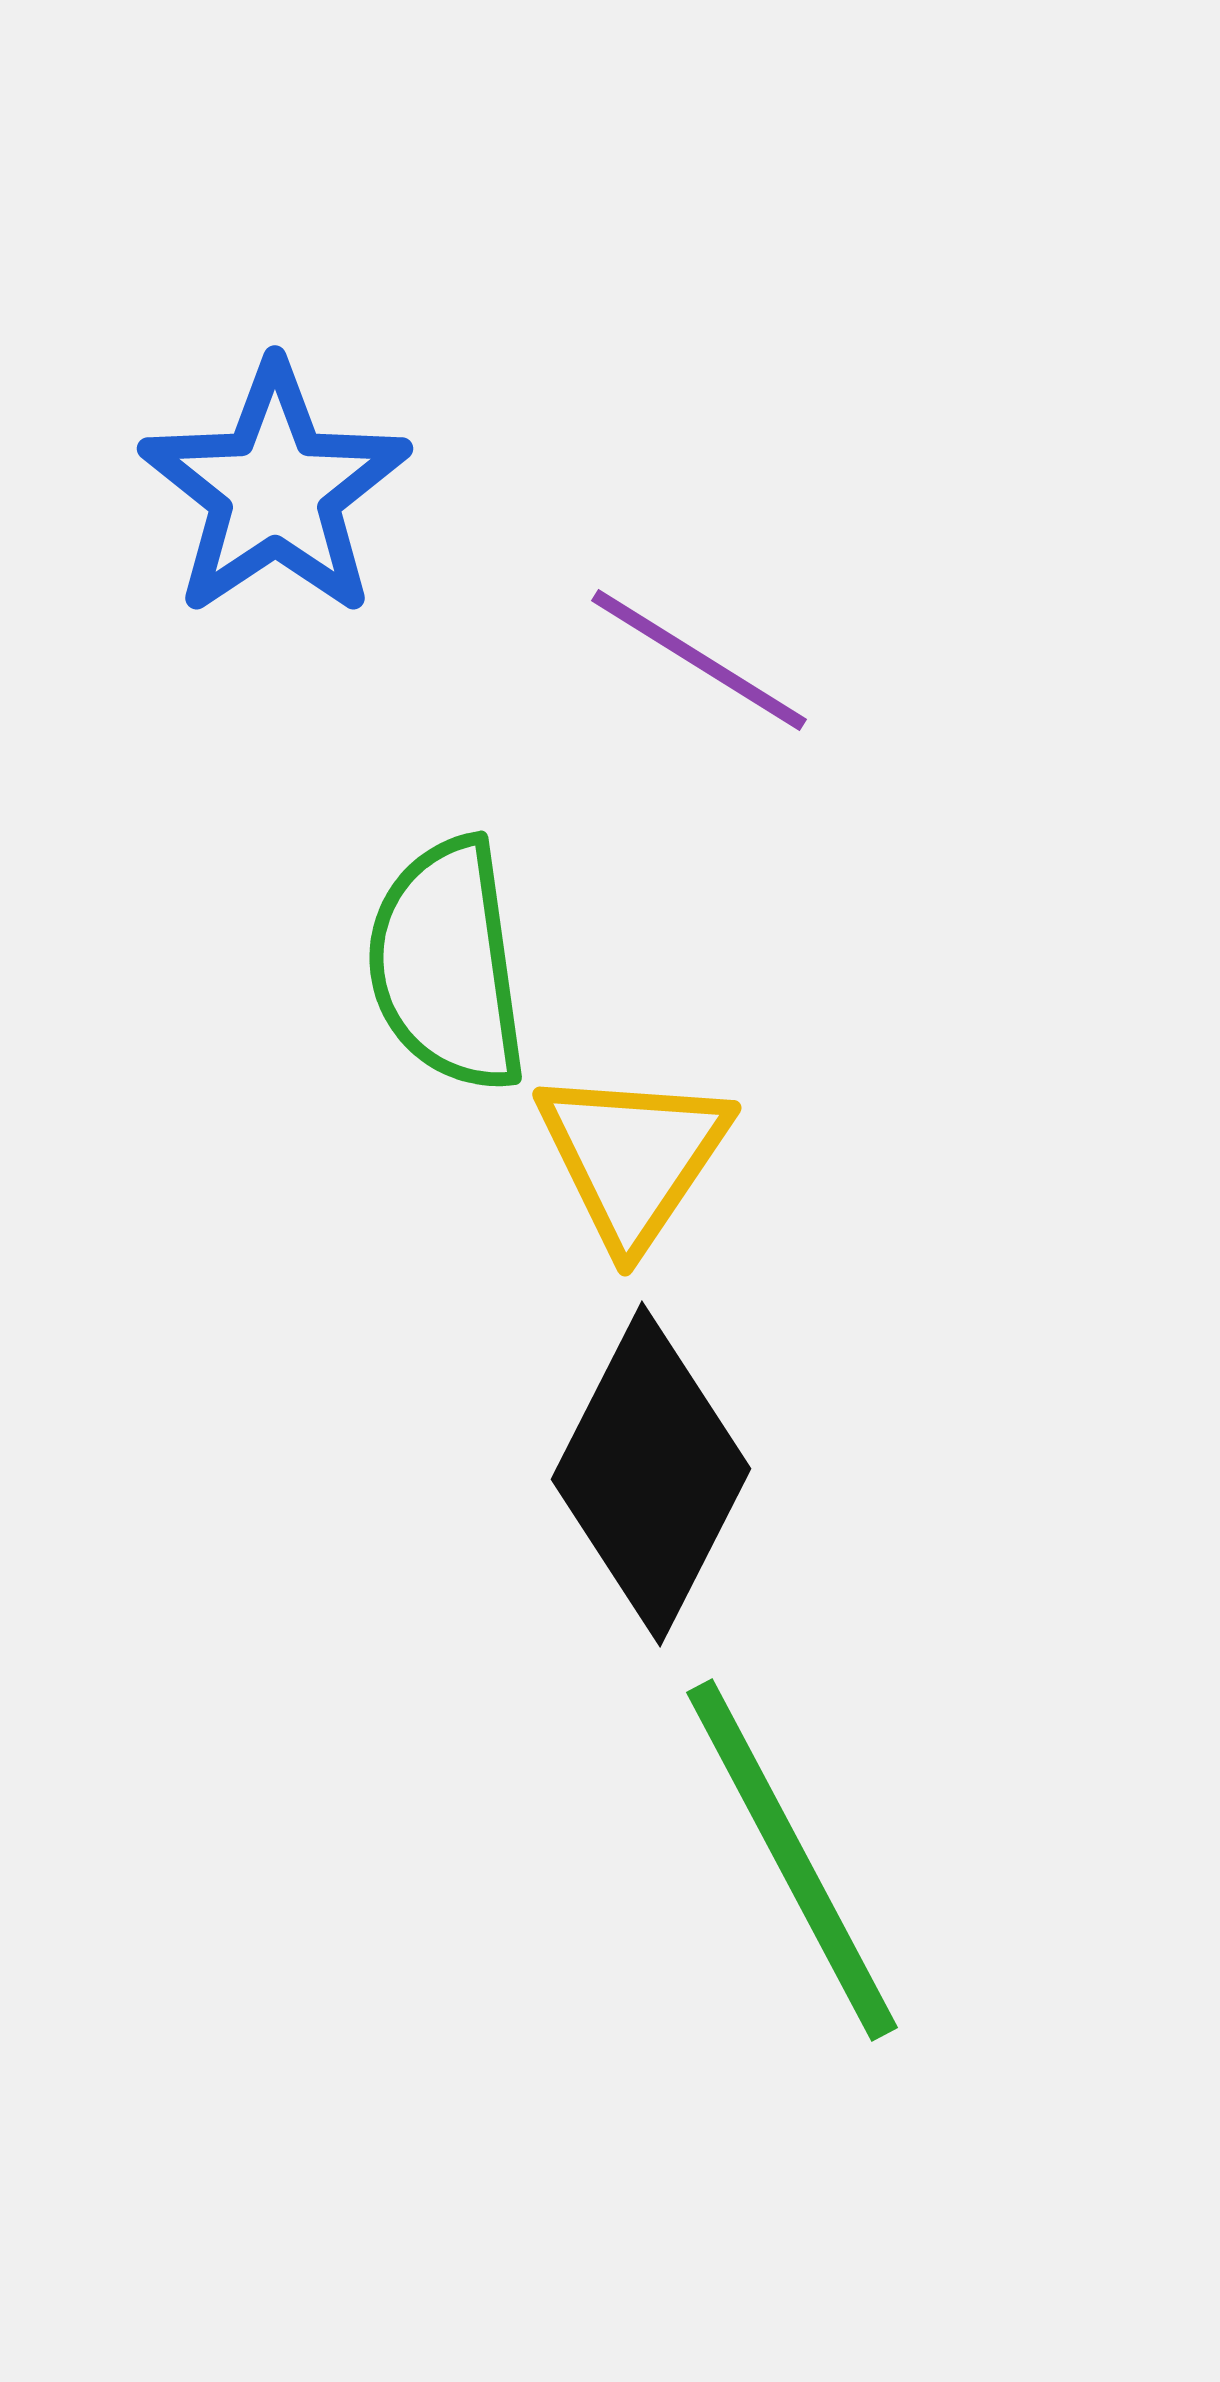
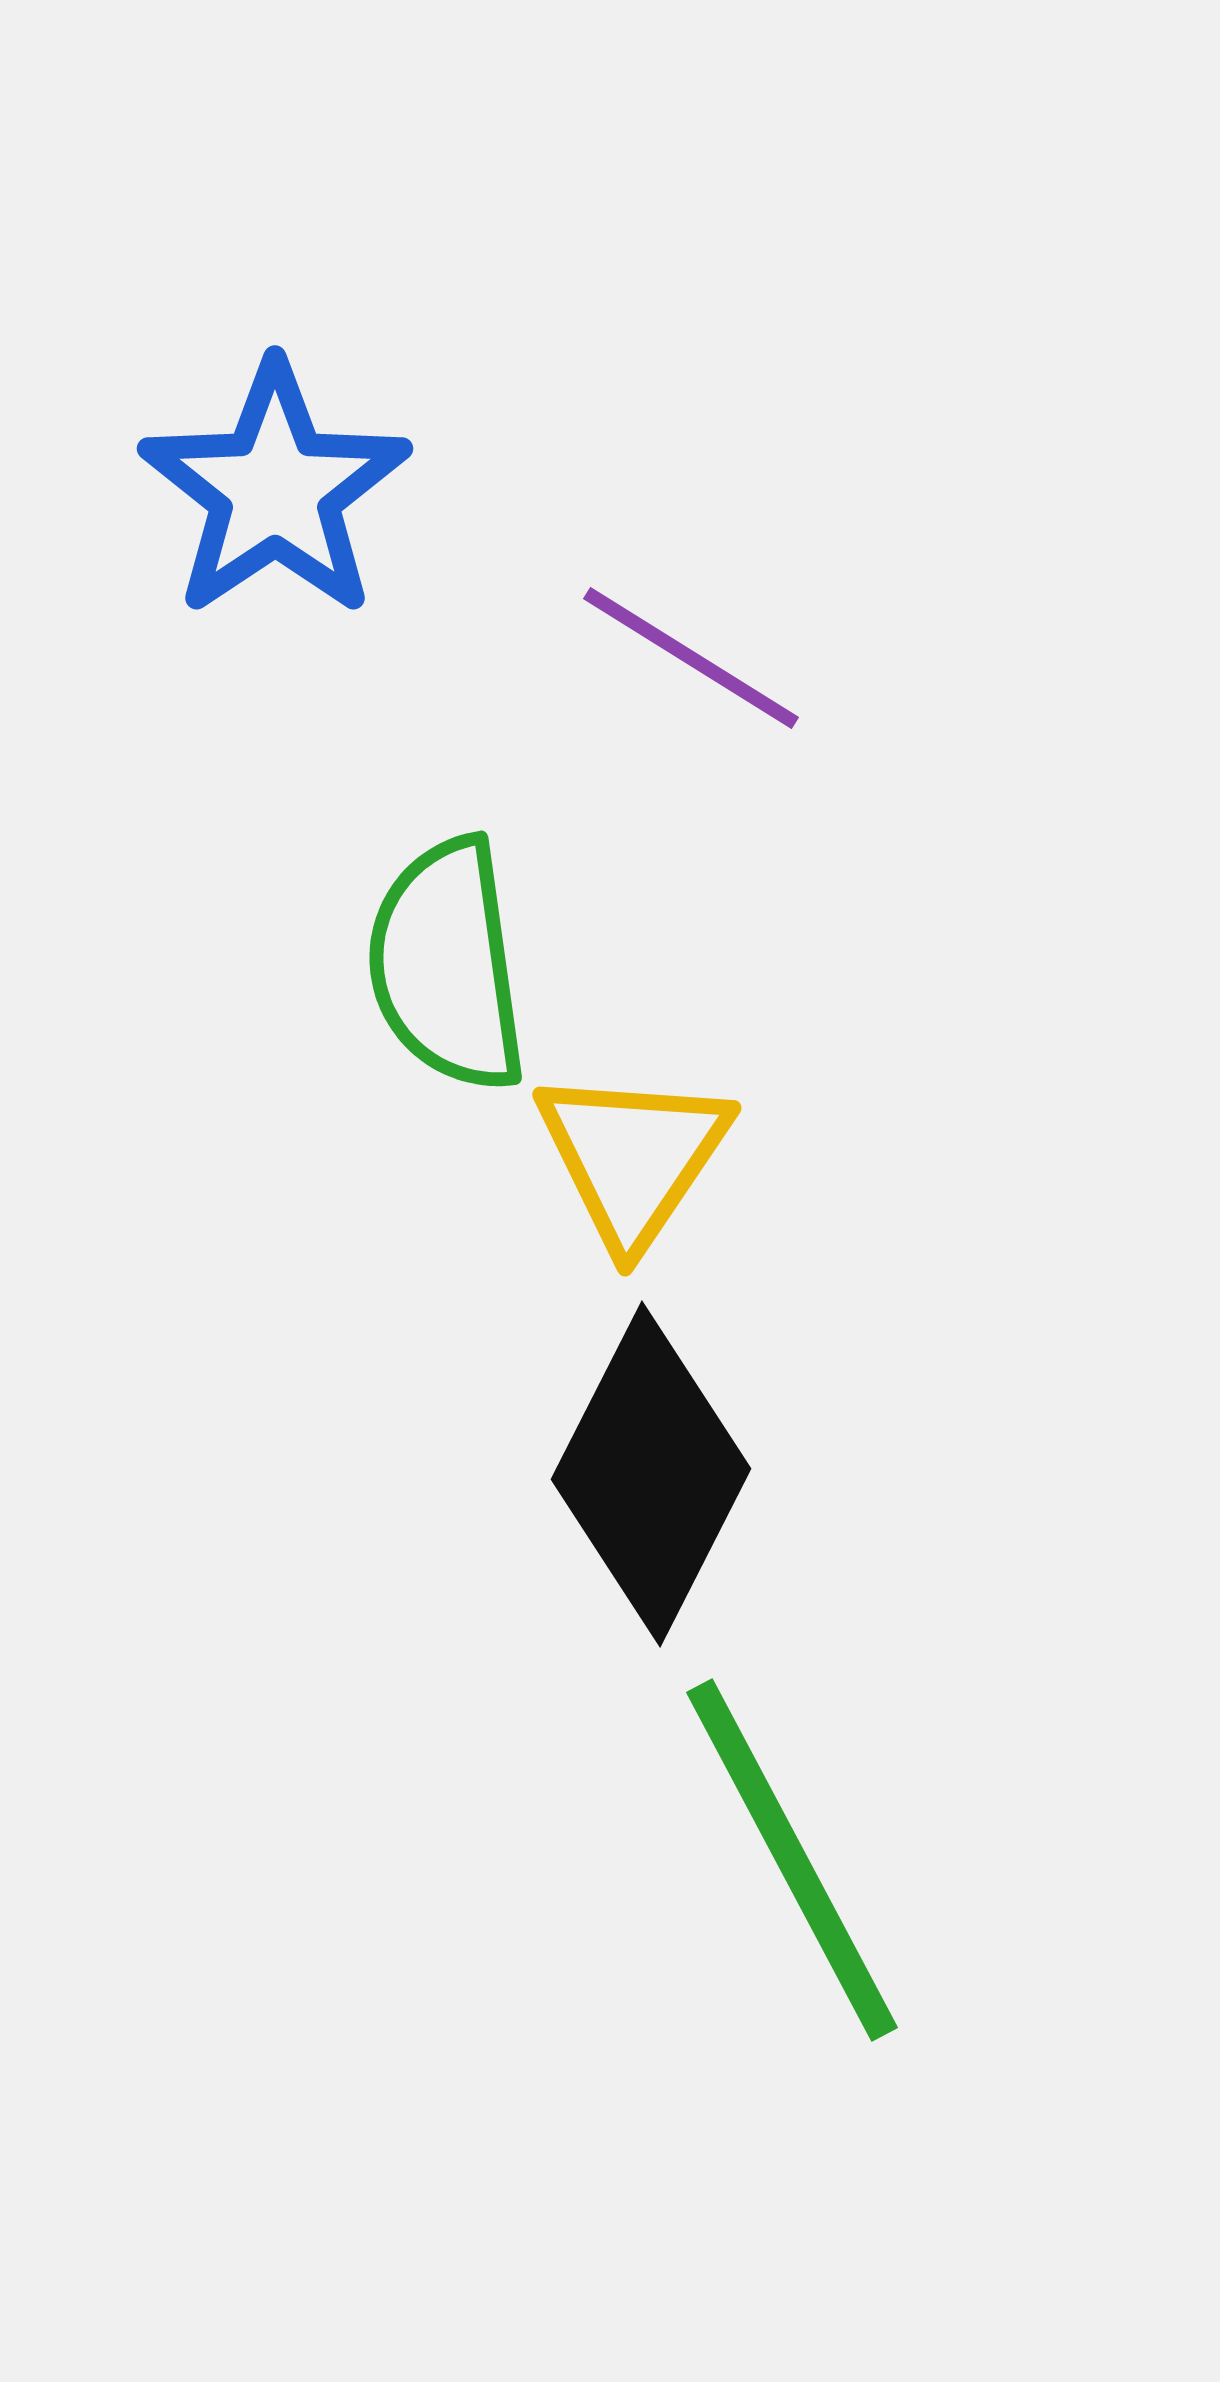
purple line: moved 8 px left, 2 px up
